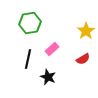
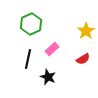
green hexagon: moved 1 px right, 1 px down; rotated 15 degrees counterclockwise
